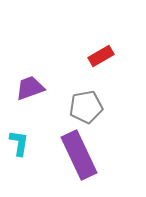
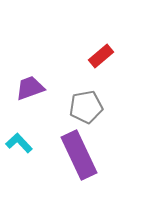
red rectangle: rotated 10 degrees counterclockwise
cyan L-shape: rotated 52 degrees counterclockwise
